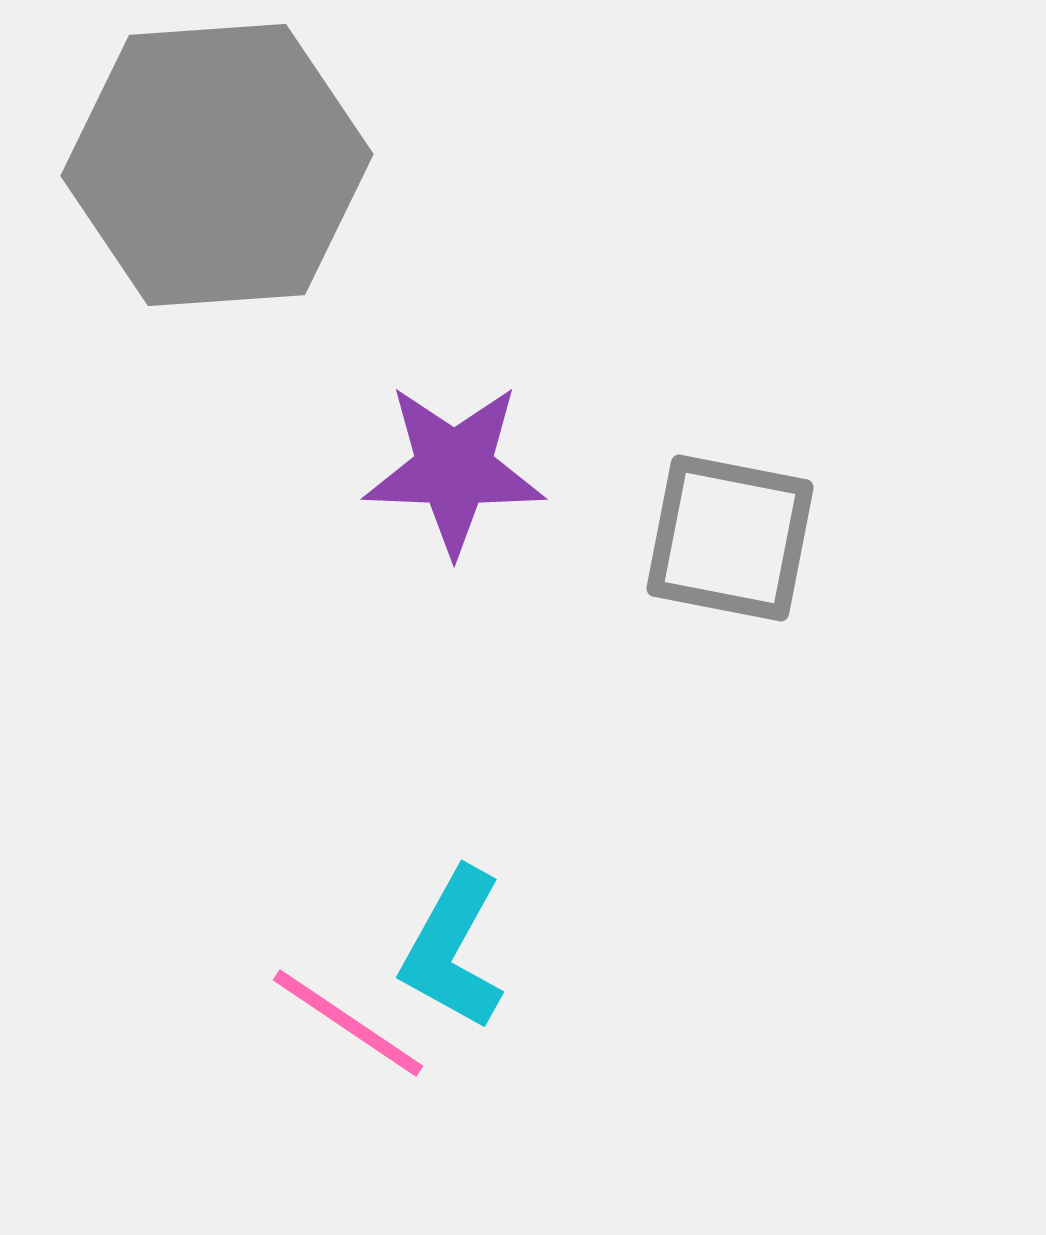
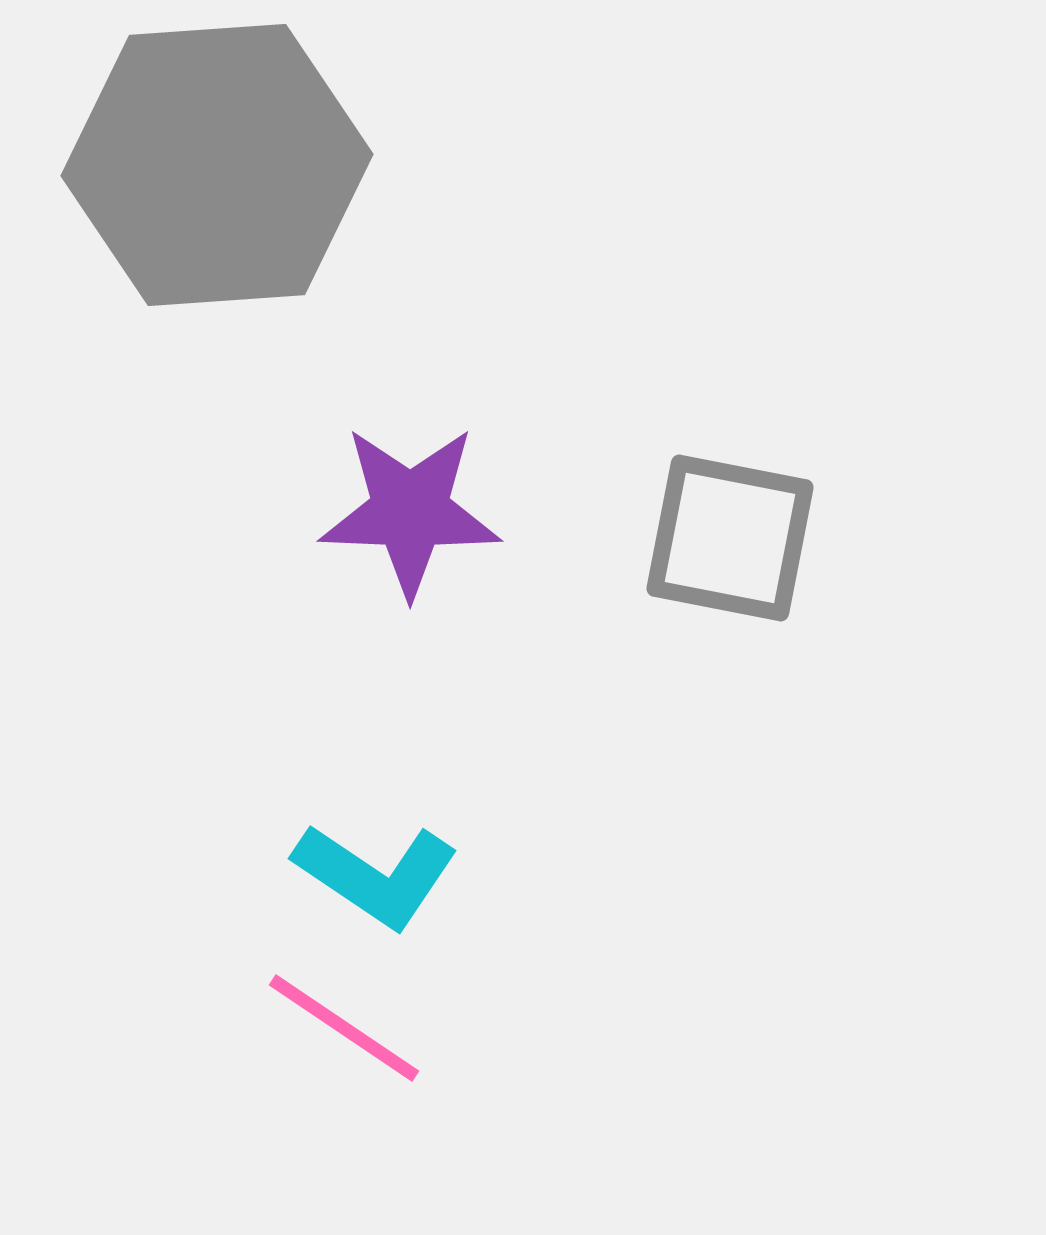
purple star: moved 44 px left, 42 px down
cyan L-shape: moved 77 px left, 74 px up; rotated 85 degrees counterclockwise
pink line: moved 4 px left, 5 px down
